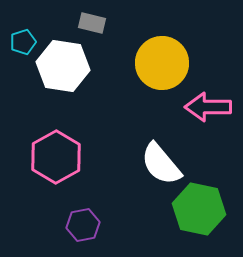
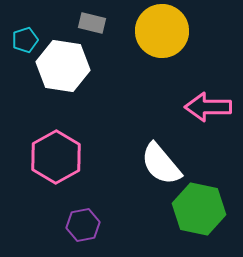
cyan pentagon: moved 2 px right, 2 px up
yellow circle: moved 32 px up
